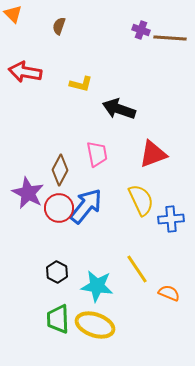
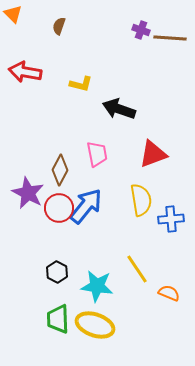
yellow semicircle: rotated 16 degrees clockwise
